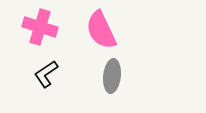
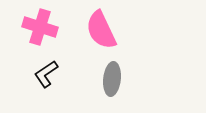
gray ellipse: moved 3 px down
